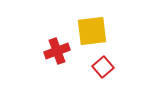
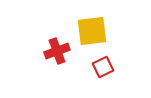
red square: rotated 15 degrees clockwise
